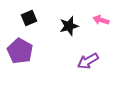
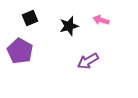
black square: moved 1 px right
